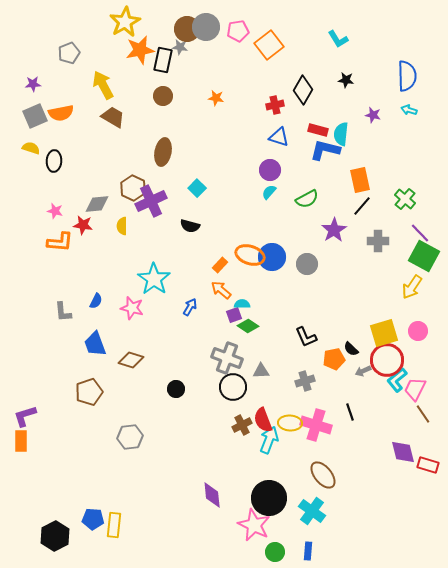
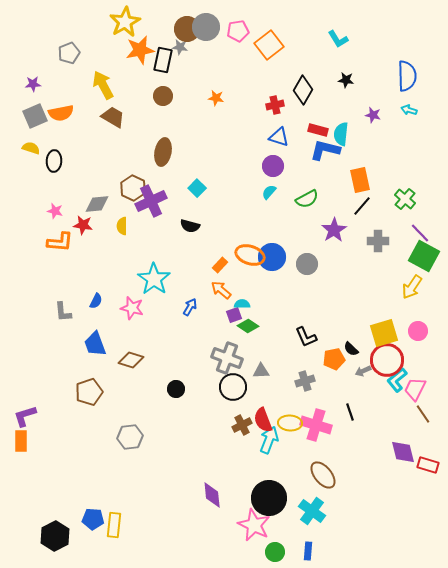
purple circle at (270, 170): moved 3 px right, 4 px up
